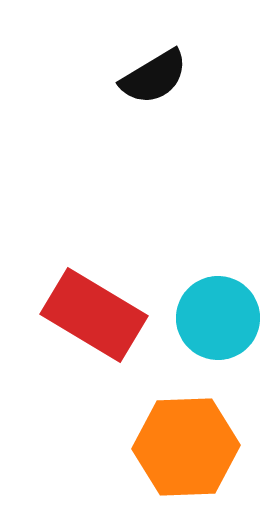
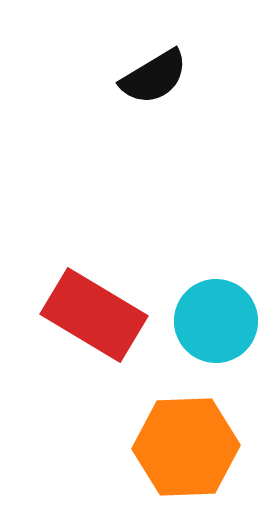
cyan circle: moved 2 px left, 3 px down
